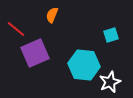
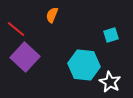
purple square: moved 10 px left, 4 px down; rotated 24 degrees counterclockwise
white star: rotated 20 degrees counterclockwise
